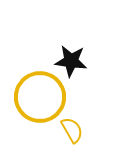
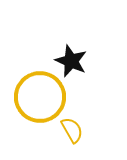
black star: rotated 16 degrees clockwise
